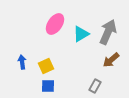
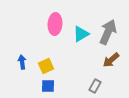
pink ellipse: rotated 30 degrees counterclockwise
